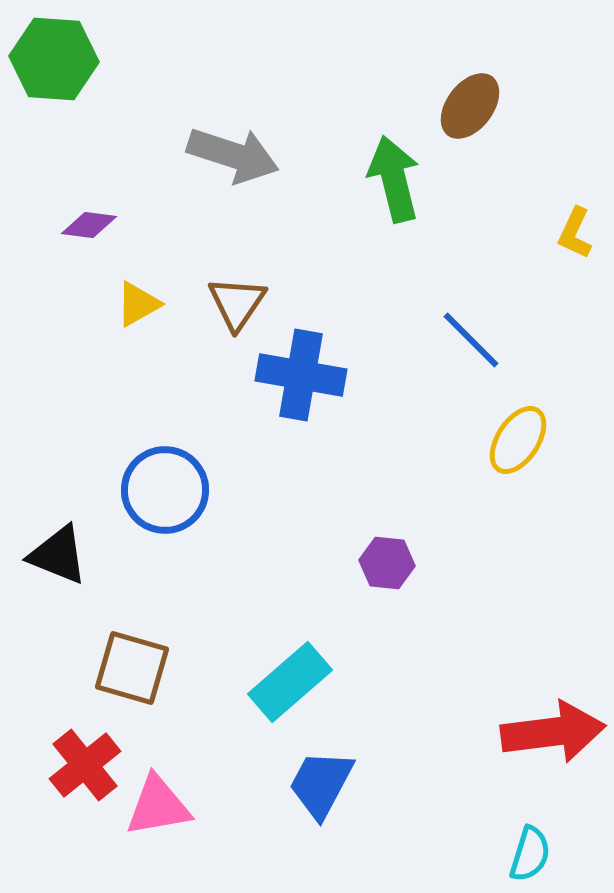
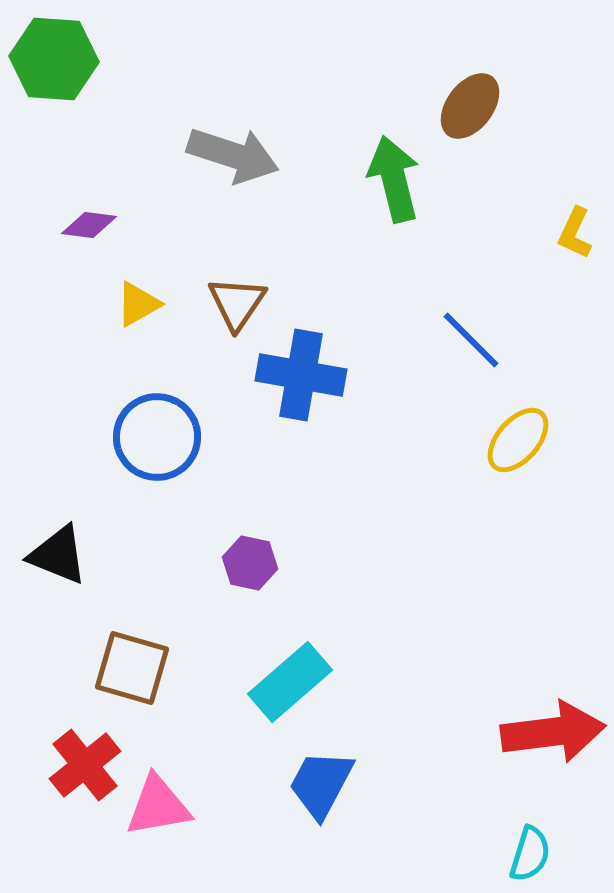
yellow ellipse: rotated 8 degrees clockwise
blue circle: moved 8 px left, 53 px up
purple hexagon: moved 137 px left; rotated 6 degrees clockwise
